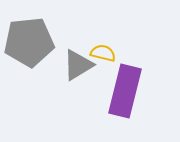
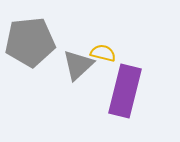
gray pentagon: moved 1 px right
gray triangle: rotated 12 degrees counterclockwise
